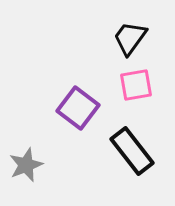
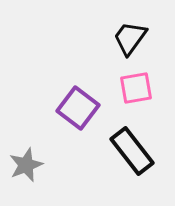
pink square: moved 3 px down
